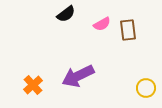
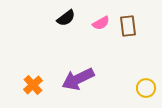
black semicircle: moved 4 px down
pink semicircle: moved 1 px left, 1 px up
brown rectangle: moved 4 px up
purple arrow: moved 3 px down
